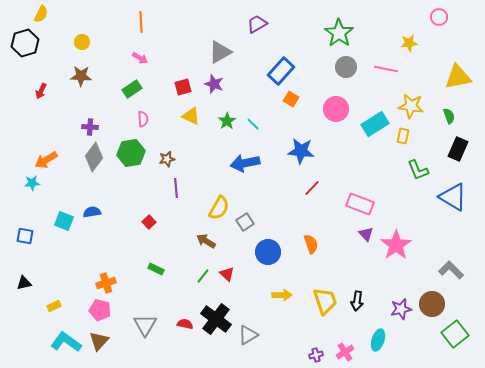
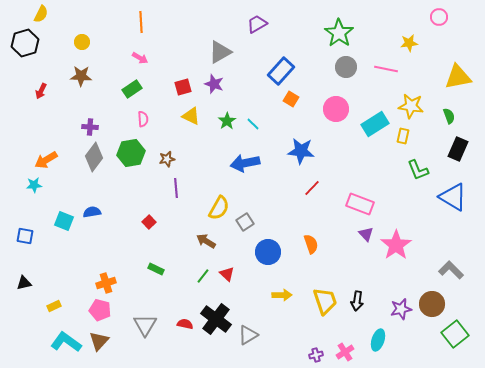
cyan star at (32, 183): moved 2 px right, 2 px down
